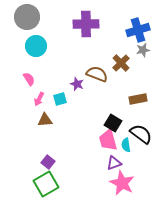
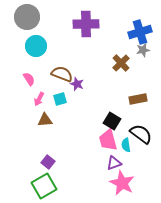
blue cross: moved 2 px right, 2 px down
brown semicircle: moved 35 px left
black square: moved 1 px left, 2 px up
green square: moved 2 px left, 2 px down
